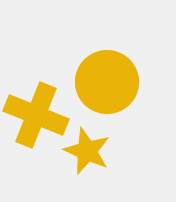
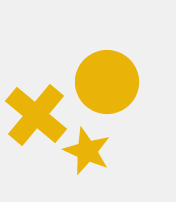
yellow cross: rotated 18 degrees clockwise
